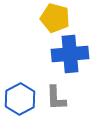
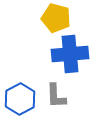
yellow pentagon: moved 1 px right
gray L-shape: moved 2 px up
